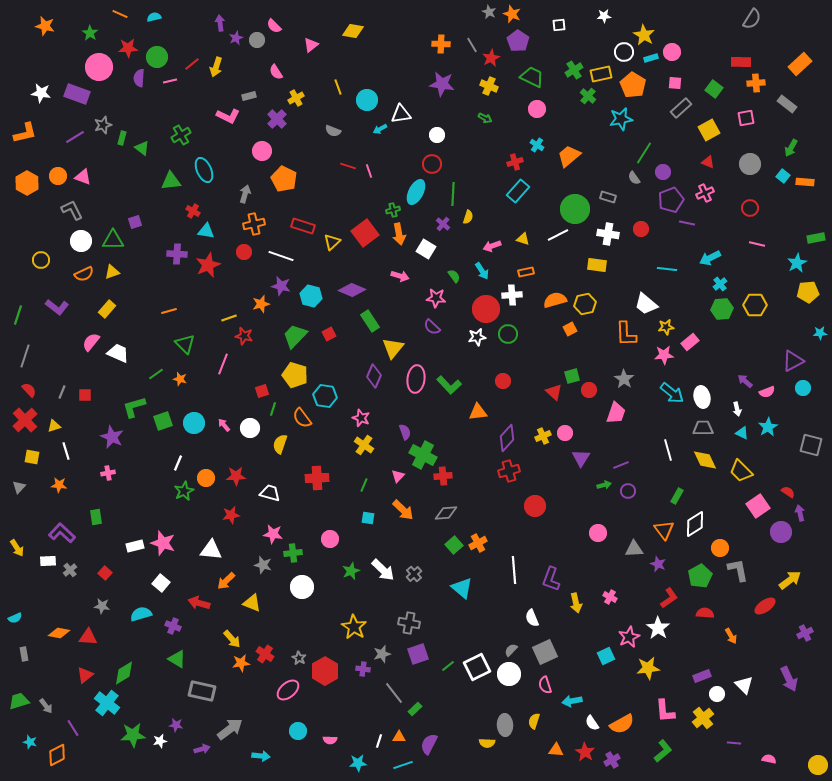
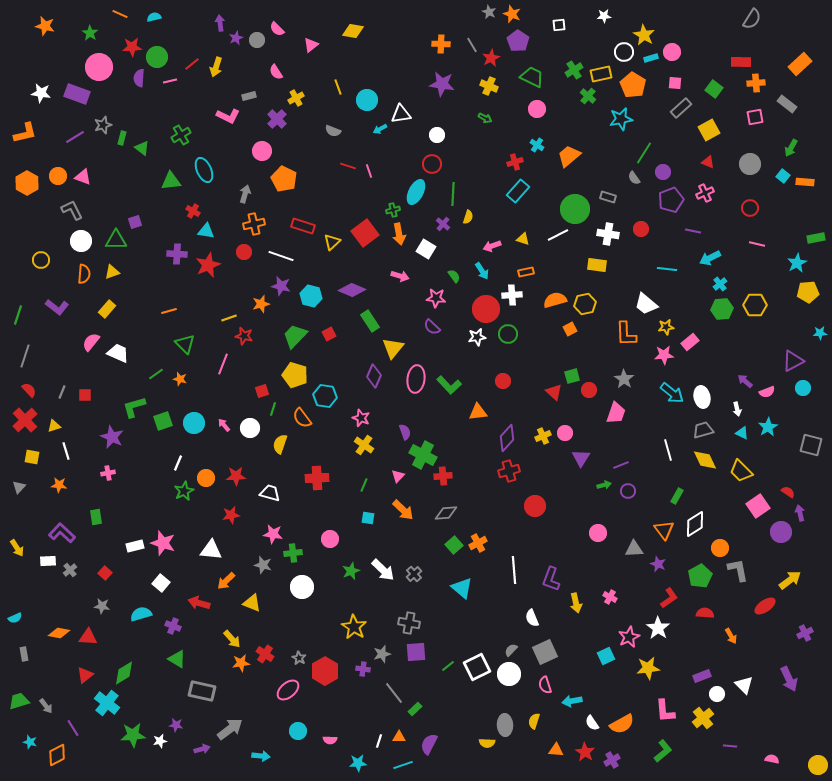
pink semicircle at (274, 26): moved 3 px right, 3 px down
red star at (128, 48): moved 4 px right, 1 px up
pink square at (746, 118): moved 9 px right, 1 px up
purple line at (687, 223): moved 6 px right, 8 px down
green triangle at (113, 240): moved 3 px right
orange semicircle at (84, 274): rotated 60 degrees counterclockwise
gray trapezoid at (703, 428): moved 2 px down; rotated 15 degrees counterclockwise
purple square at (418, 654): moved 2 px left, 2 px up; rotated 15 degrees clockwise
purple line at (734, 743): moved 4 px left, 3 px down
pink semicircle at (769, 759): moved 3 px right
